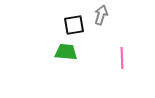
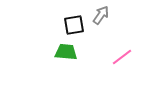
gray arrow: rotated 18 degrees clockwise
pink line: moved 1 px up; rotated 55 degrees clockwise
